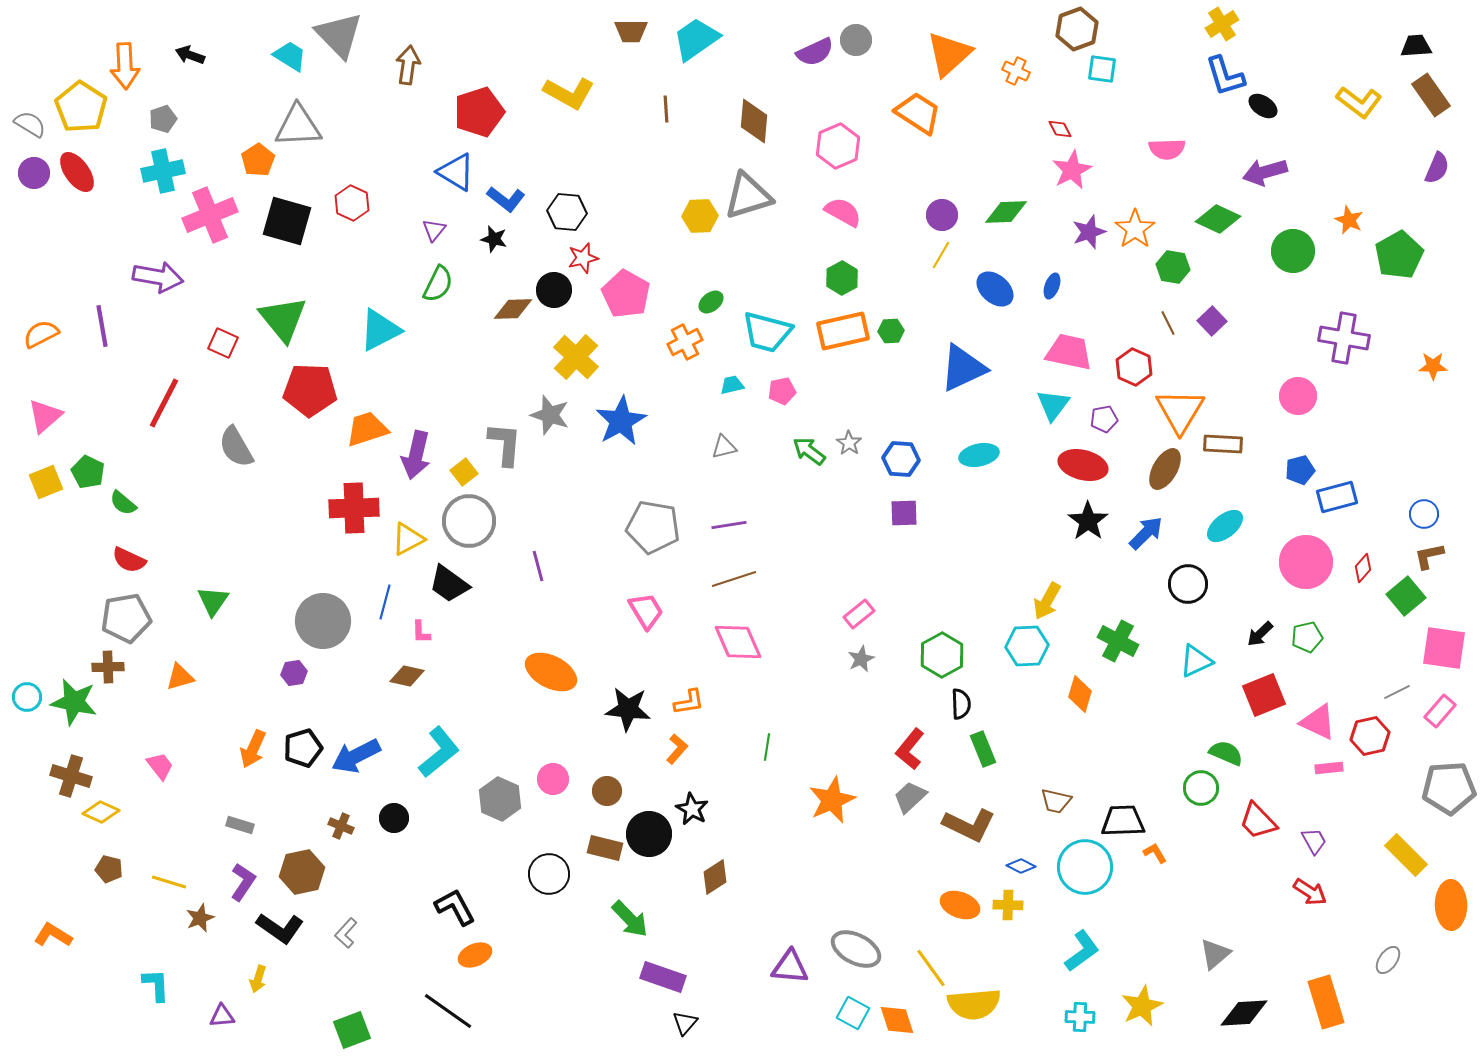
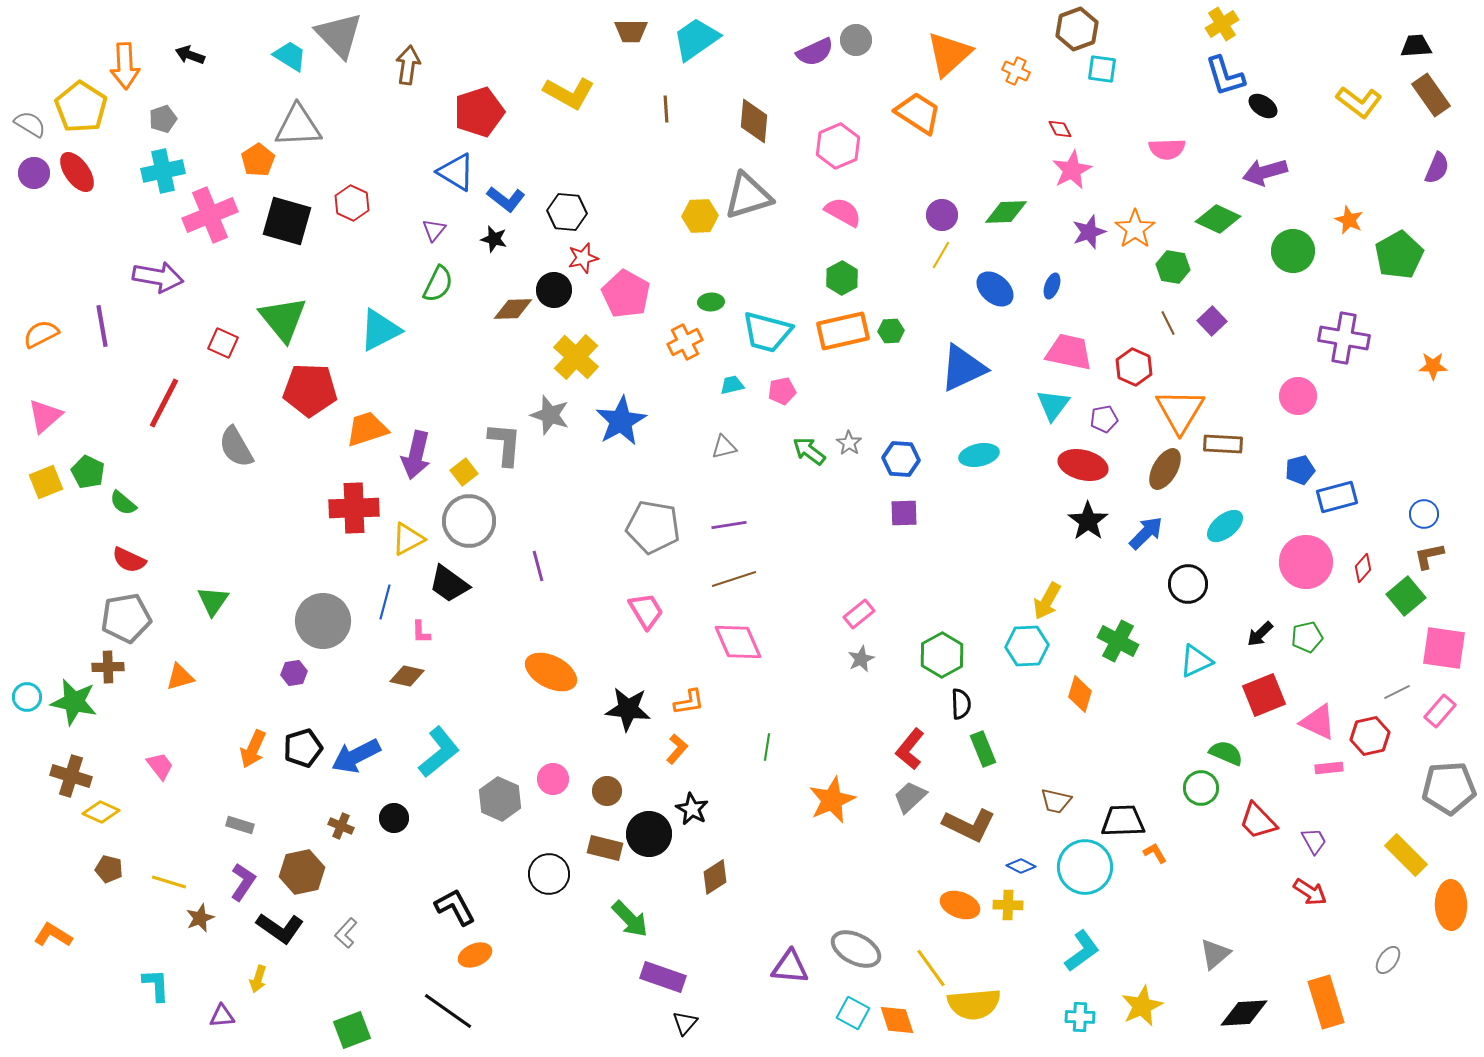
green ellipse at (711, 302): rotated 35 degrees clockwise
